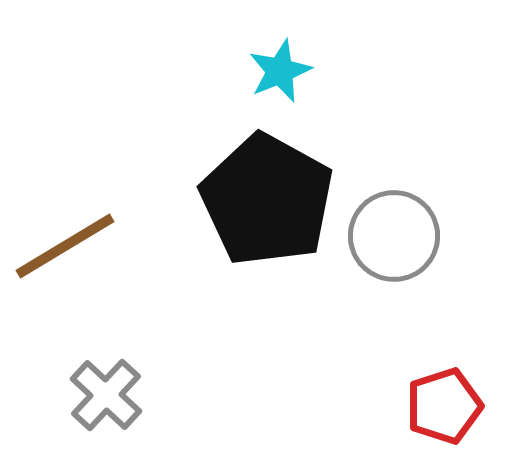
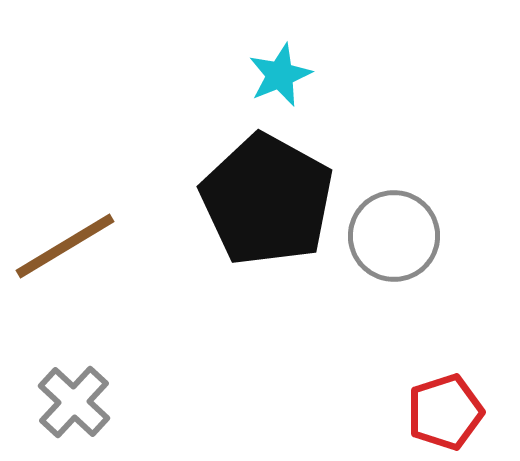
cyan star: moved 4 px down
gray cross: moved 32 px left, 7 px down
red pentagon: moved 1 px right, 6 px down
